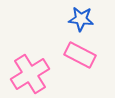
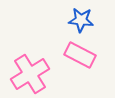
blue star: moved 1 px down
